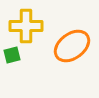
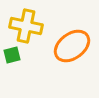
yellow cross: rotated 12 degrees clockwise
